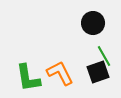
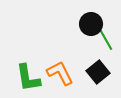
black circle: moved 2 px left, 1 px down
green line: moved 2 px right, 16 px up
black square: rotated 20 degrees counterclockwise
